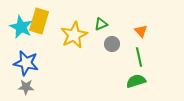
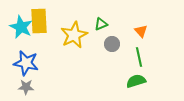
yellow rectangle: rotated 20 degrees counterclockwise
